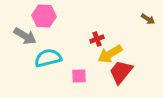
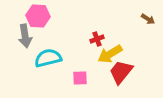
pink hexagon: moved 6 px left
gray arrow: rotated 50 degrees clockwise
pink square: moved 1 px right, 2 px down
